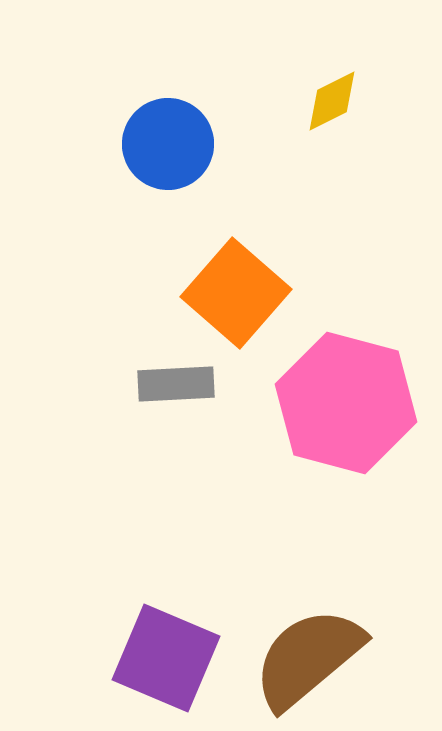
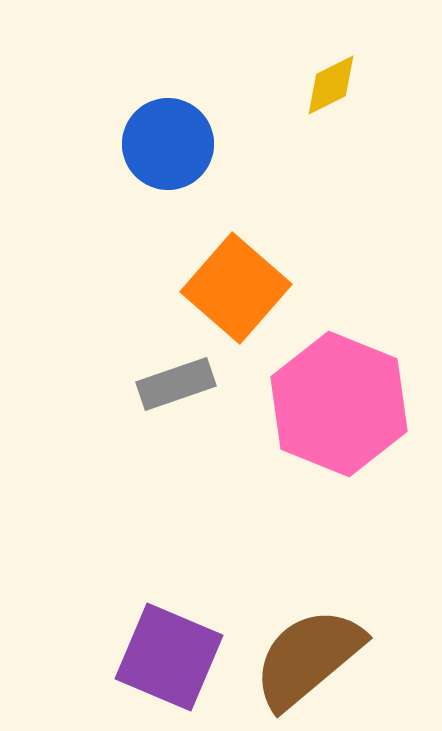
yellow diamond: moved 1 px left, 16 px up
orange square: moved 5 px up
gray rectangle: rotated 16 degrees counterclockwise
pink hexagon: moved 7 px left, 1 px down; rotated 7 degrees clockwise
purple square: moved 3 px right, 1 px up
